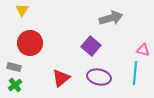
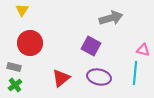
purple square: rotated 12 degrees counterclockwise
